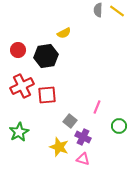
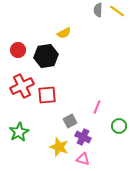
gray square: rotated 24 degrees clockwise
